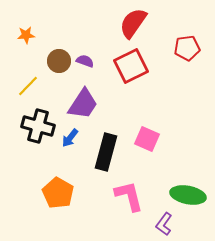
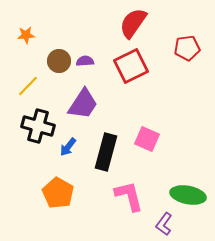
purple semicircle: rotated 24 degrees counterclockwise
blue arrow: moved 2 px left, 9 px down
